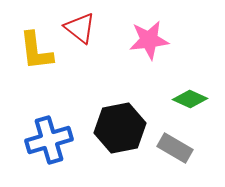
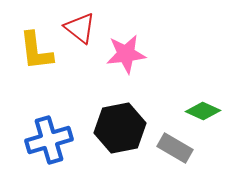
pink star: moved 23 px left, 14 px down
green diamond: moved 13 px right, 12 px down
